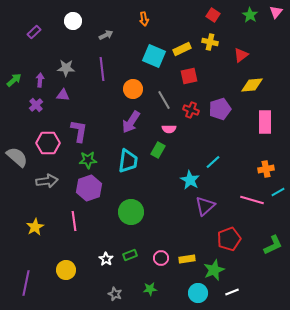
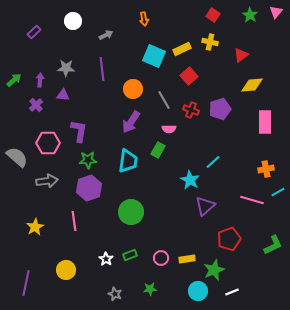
red square at (189, 76): rotated 30 degrees counterclockwise
cyan circle at (198, 293): moved 2 px up
